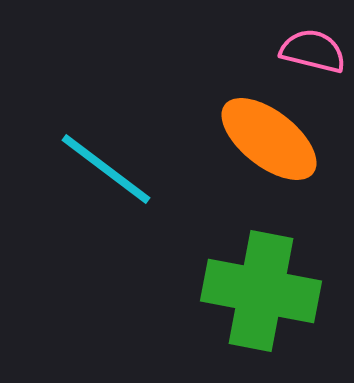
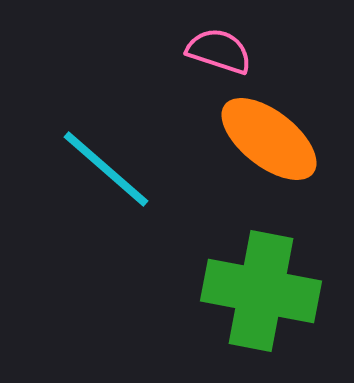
pink semicircle: moved 94 px left; rotated 4 degrees clockwise
cyan line: rotated 4 degrees clockwise
